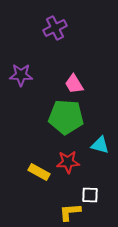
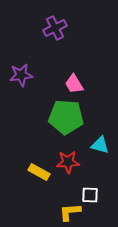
purple star: rotated 10 degrees counterclockwise
